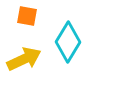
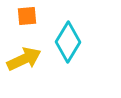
orange square: rotated 15 degrees counterclockwise
